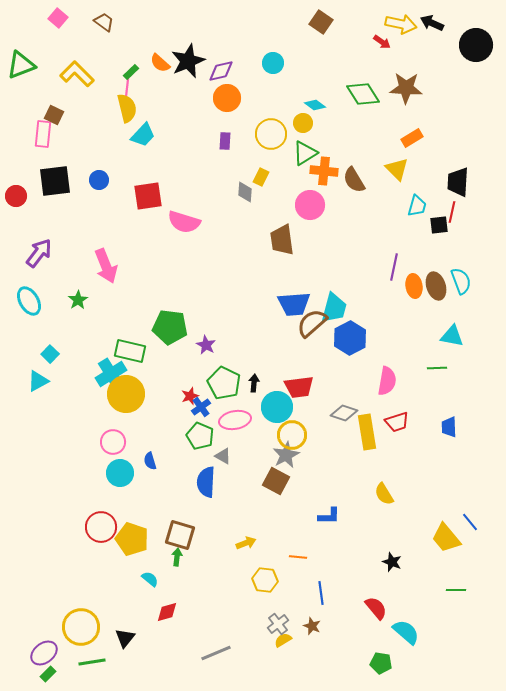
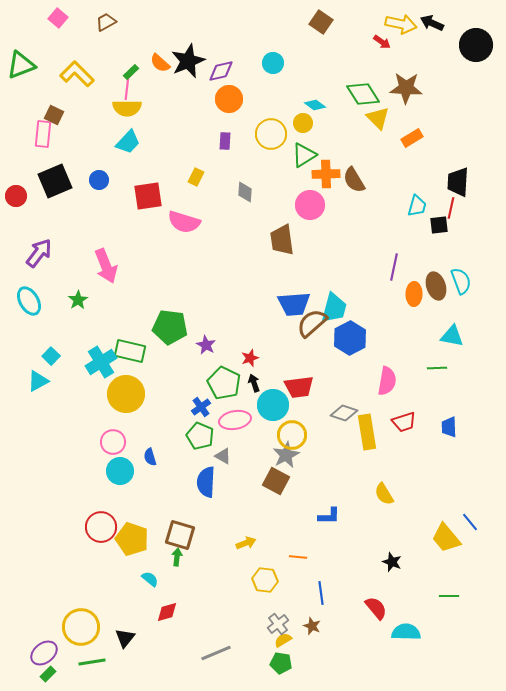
brown trapezoid at (104, 22): moved 2 px right; rotated 65 degrees counterclockwise
orange circle at (227, 98): moved 2 px right, 1 px down
yellow semicircle at (127, 108): rotated 104 degrees clockwise
cyan trapezoid at (143, 135): moved 15 px left, 7 px down
green triangle at (305, 153): moved 1 px left, 2 px down
yellow triangle at (397, 169): moved 19 px left, 51 px up
orange cross at (324, 171): moved 2 px right, 3 px down; rotated 8 degrees counterclockwise
yellow rectangle at (261, 177): moved 65 px left
black square at (55, 181): rotated 16 degrees counterclockwise
red line at (452, 212): moved 1 px left, 4 px up
orange ellipse at (414, 286): moved 8 px down; rotated 10 degrees clockwise
cyan square at (50, 354): moved 1 px right, 2 px down
cyan cross at (111, 374): moved 10 px left, 12 px up
black arrow at (254, 383): rotated 24 degrees counterclockwise
red star at (190, 396): moved 60 px right, 38 px up
cyan circle at (277, 407): moved 4 px left, 2 px up
red trapezoid at (397, 422): moved 7 px right
blue semicircle at (150, 461): moved 4 px up
cyan circle at (120, 473): moved 2 px up
green line at (456, 590): moved 7 px left, 6 px down
cyan semicircle at (406, 632): rotated 40 degrees counterclockwise
green pentagon at (381, 663): moved 100 px left
